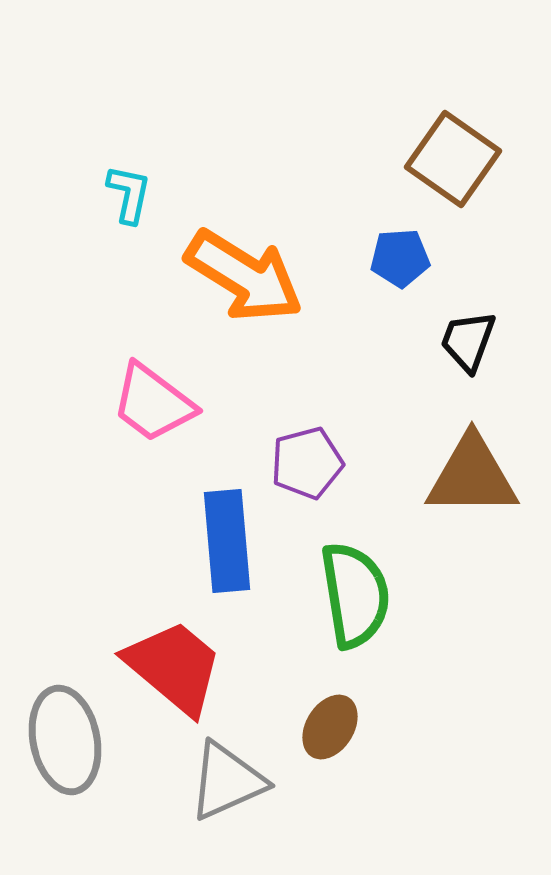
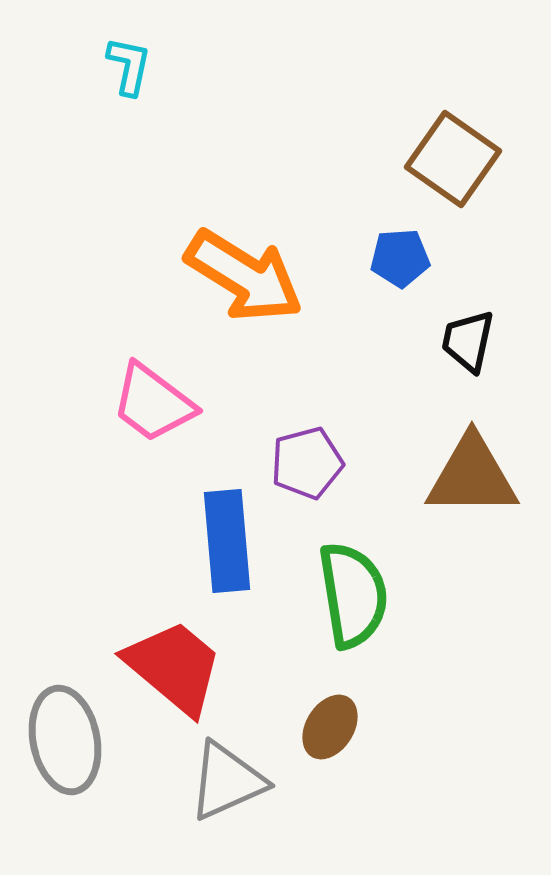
cyan L-shape: moved 128 px up
black trapezoid: rotated 8 degrees counterclockwise
green semicircle: moved 2 px left
